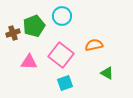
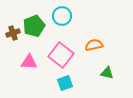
green triangle: rotated 16 degrees counterclockwise
